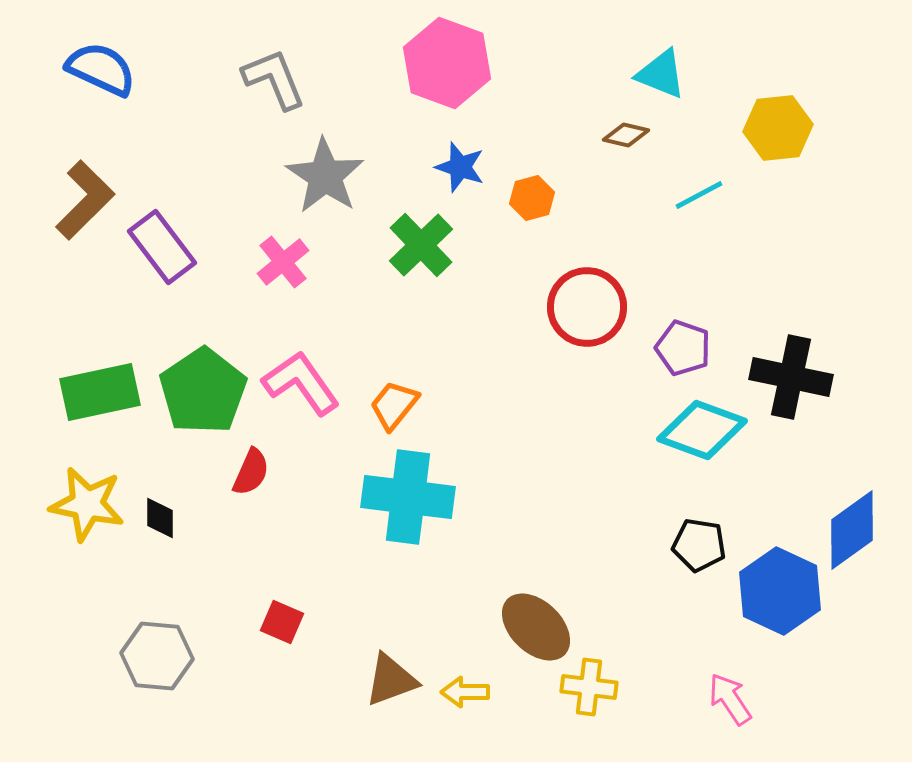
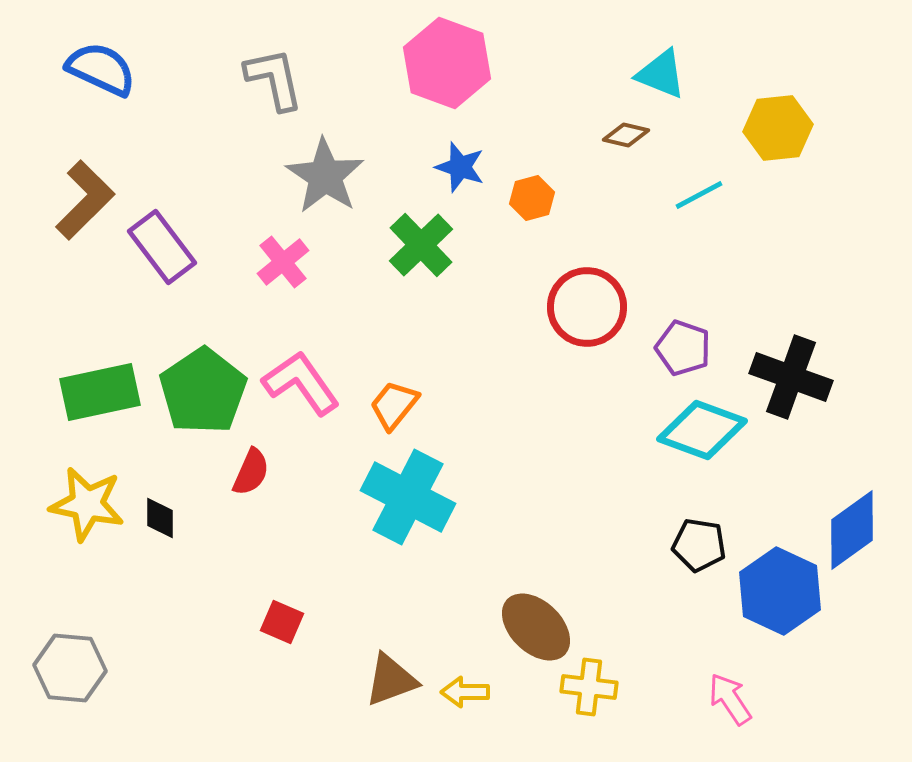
gray L-shape: rotated 10 degrees clockwise
black cross: rotated 8 degrees clockwise
cyan cross: rotated 20 degrees clockwise
gray hexagon: moved 87 px left, 12 px down
